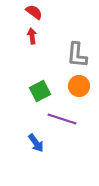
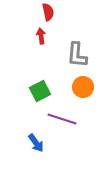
red semicircle: moved 14 px right; rotated 42 degrees clockwise
red arrow: moved 9 px right
orange circle: moved 4 px right, 1 px down
